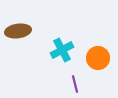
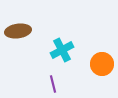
orange circle: moved 4 px right, 6 px down
purple line: moved 22 px left
